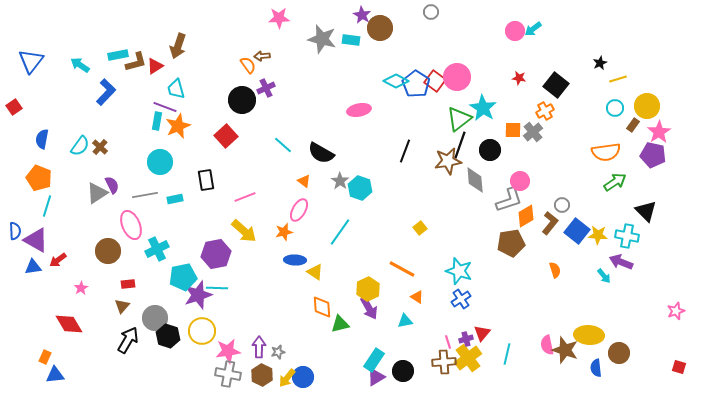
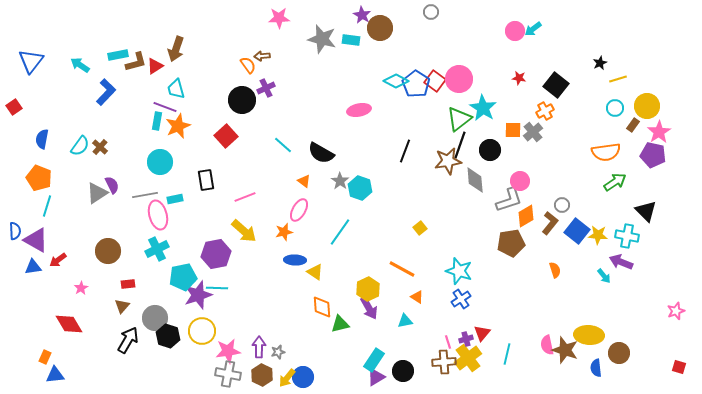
brown arrow at (178, 46): moved 2 px left, 3 px down
pink circle at (457, 77): moved 2 px right, 2 px down
pink ellipse at (131, 225): moved 27 px right, 10 px up; rotated 8 degrees clockwise
